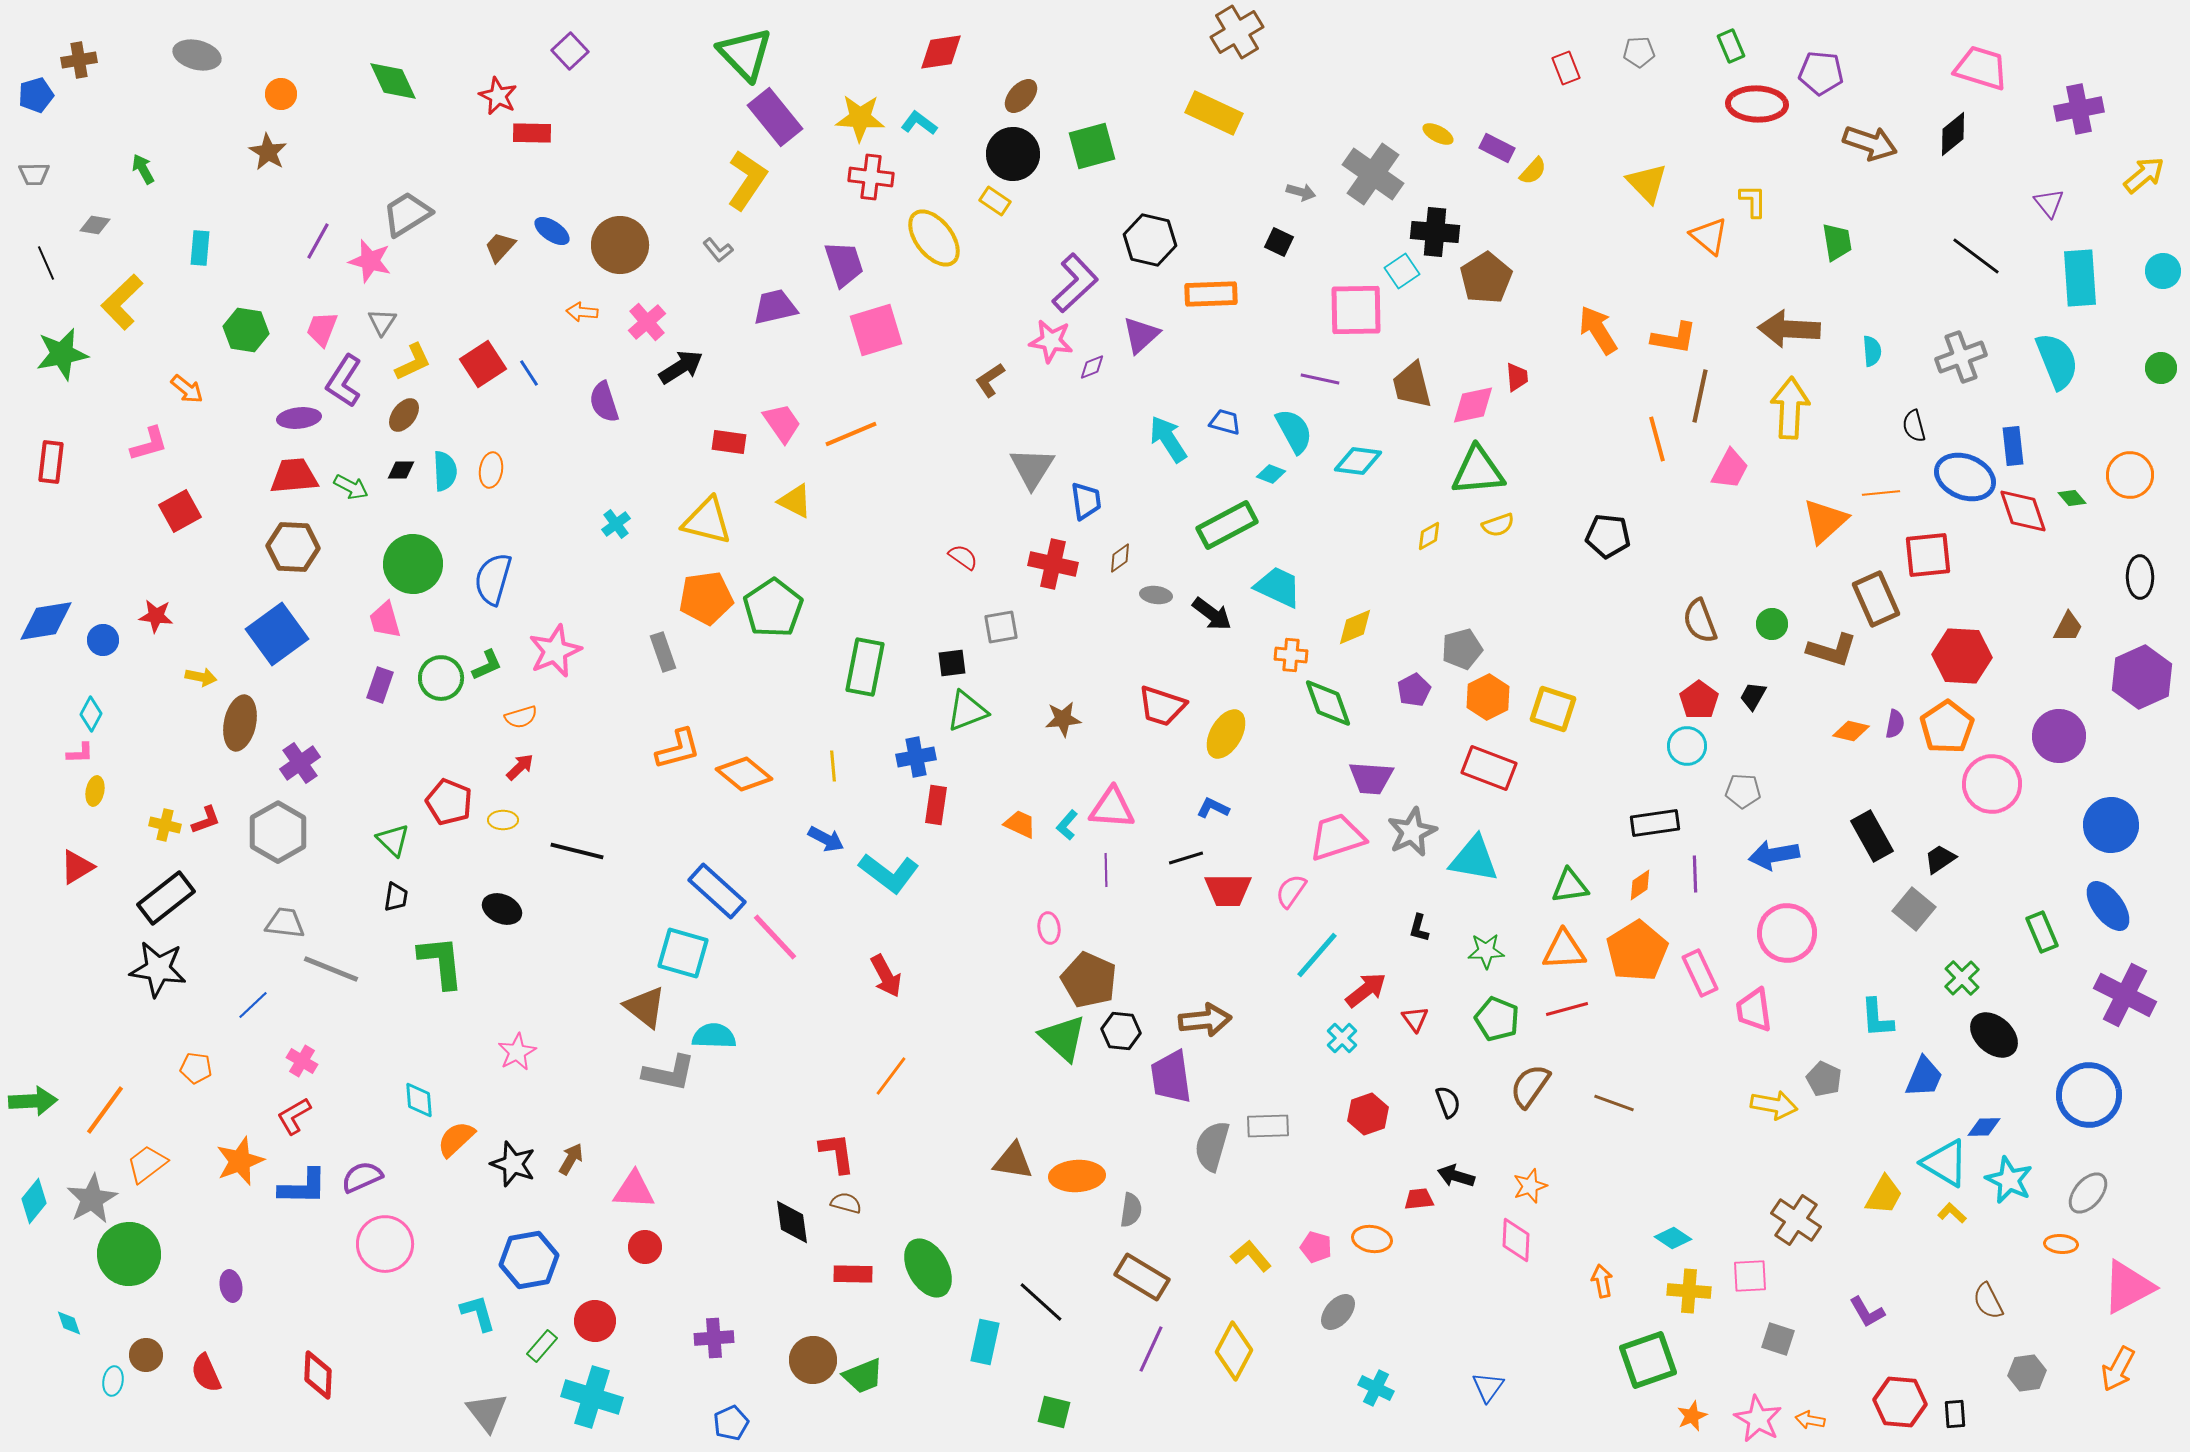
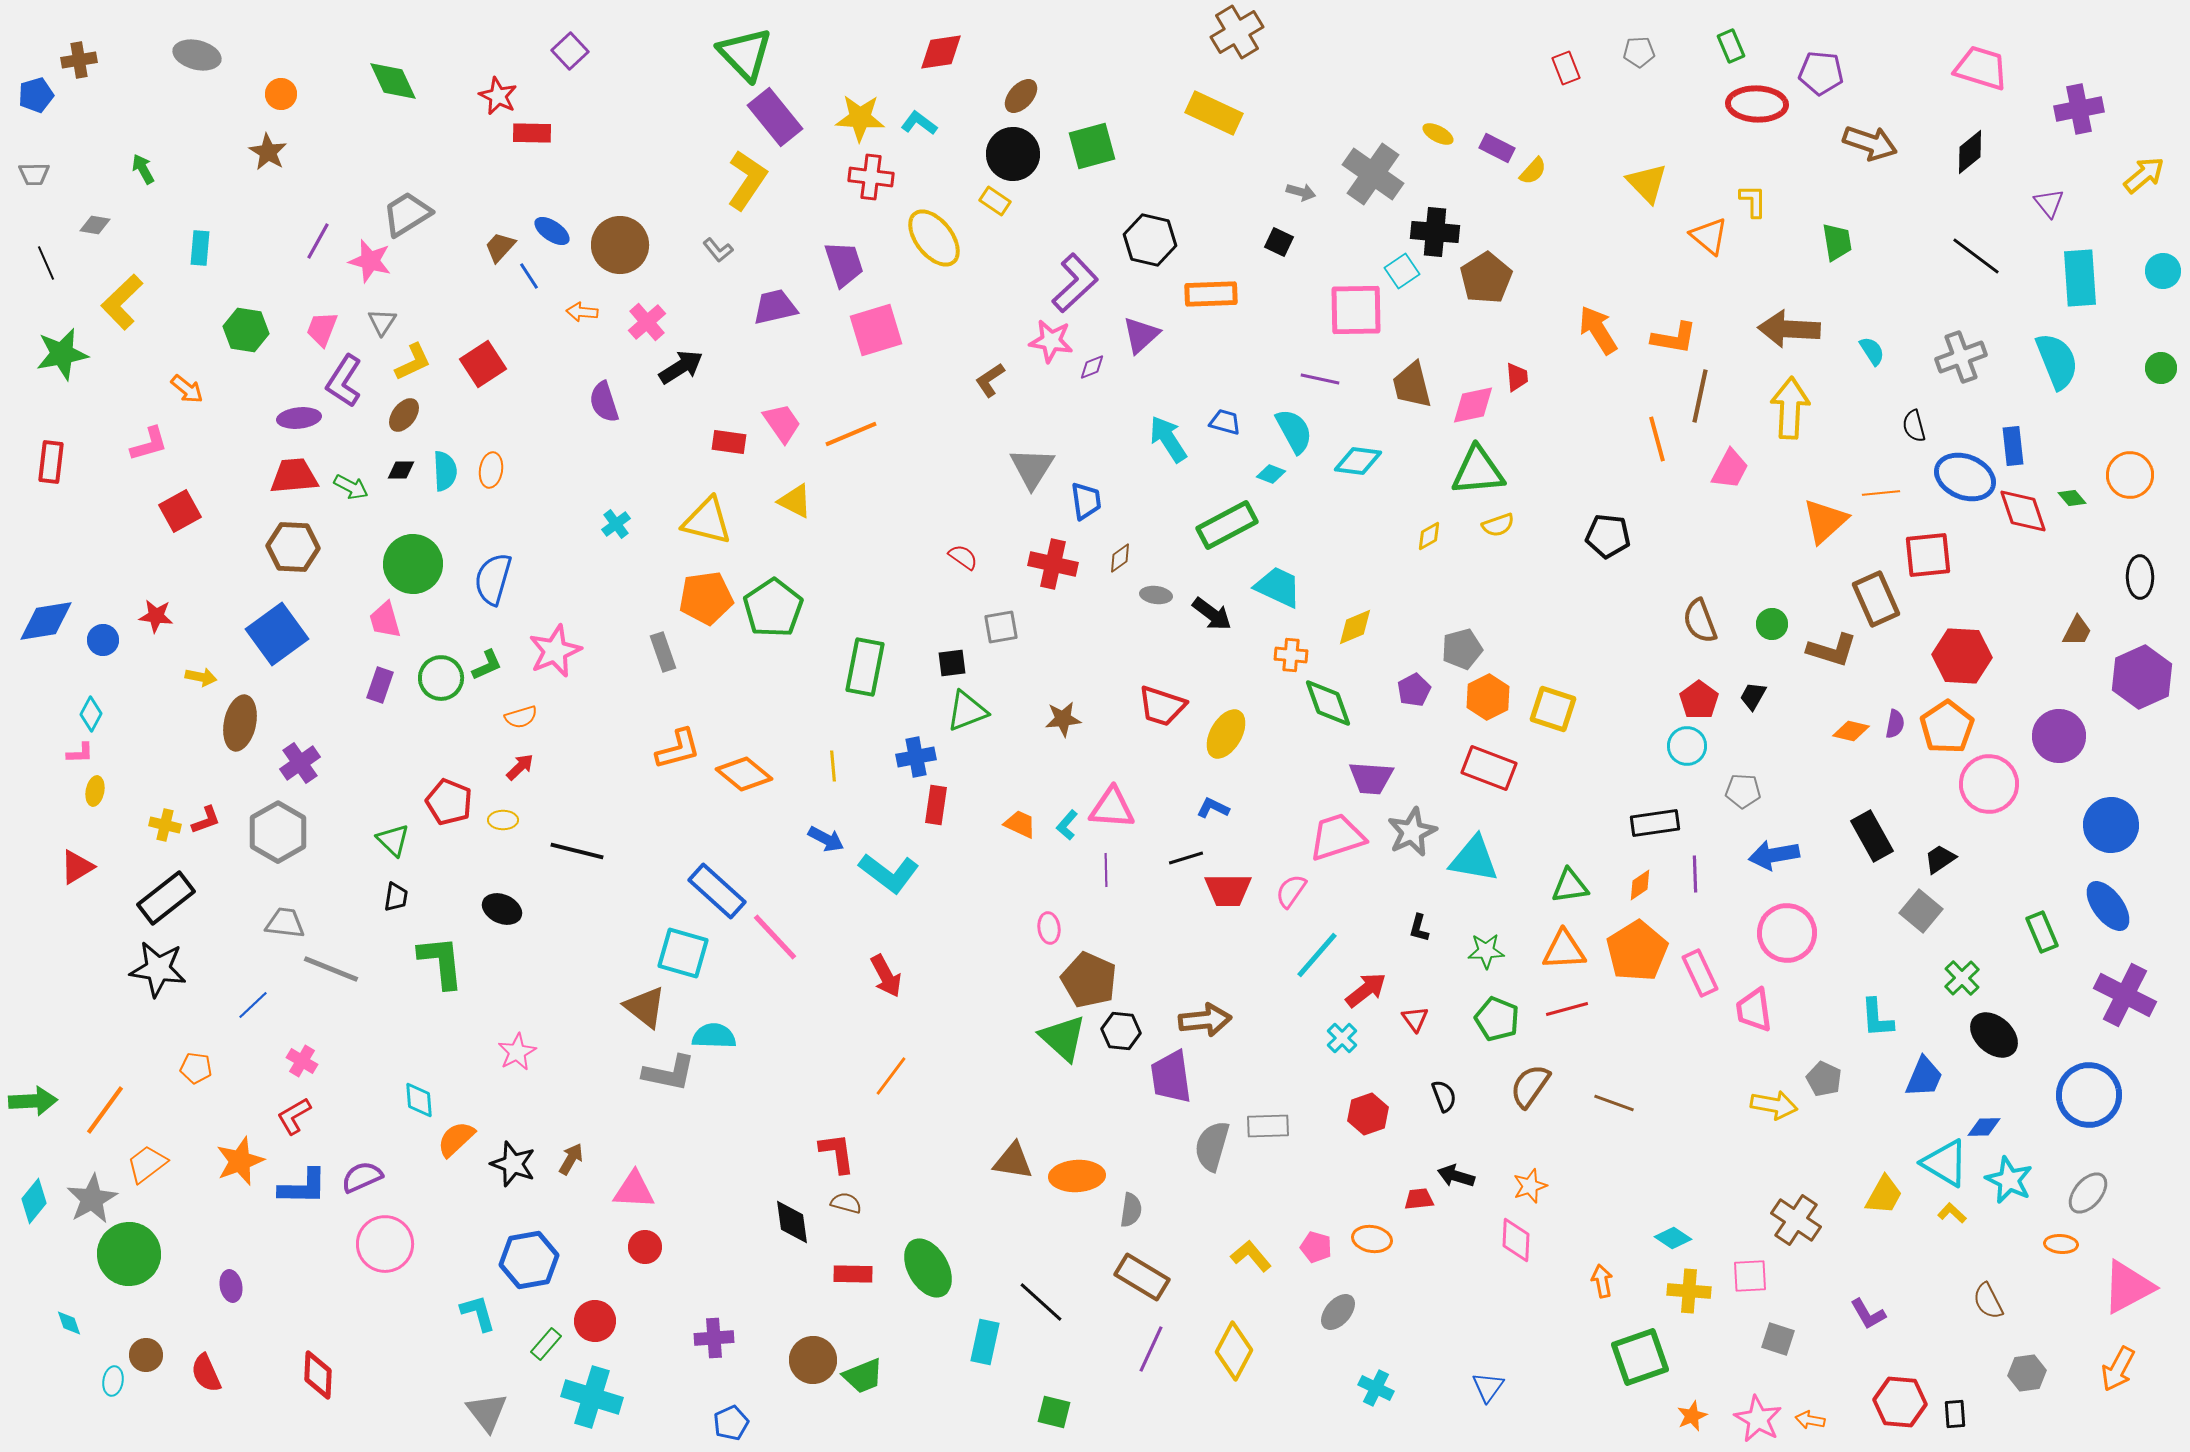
black diamond at (1953, 134): moved 17 px right, 18 px down
cyan semicircle at (1872, 351): rotated 28 degrees counterclockwise
blue line at (529, 373): moved 97 px up
brown trapezoid at (2068, 627): moved 9 px right, 4 px down
pink circle at (1992, 784): moved 3 px left
gray square at (1914, 909): moved 7 px right, 2 px down
black semicircle at (1448, 1102): moved 4 px left, 6 px up
purple L-shape at (1867, 1312): moved 1 px right, 2 px down
green rectangle at (542, 1346): moved 4 px right, 2 px up
green square at (1648, 1360): moved 8 px left, 3 px up
